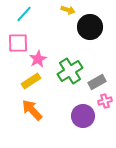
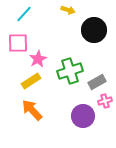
black circle: moved 4 px right, 3 px down
green cross: rotated 15 degrees clockwise
